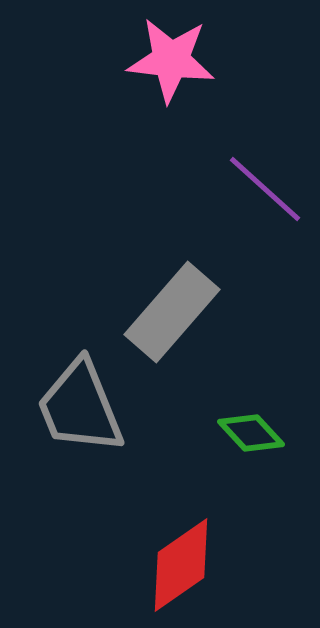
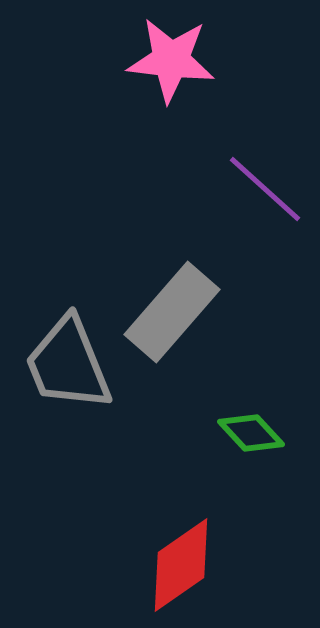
gray trapezoid: moved 12 px left, 43 px up
